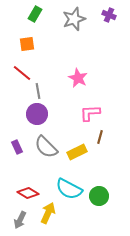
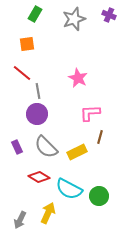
red diamond: moved 11 px right, 16 px up
